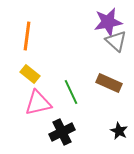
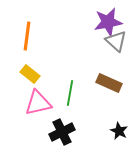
green line: moved 1 px left, 1 px down; rotated 35 degrees clockwise
